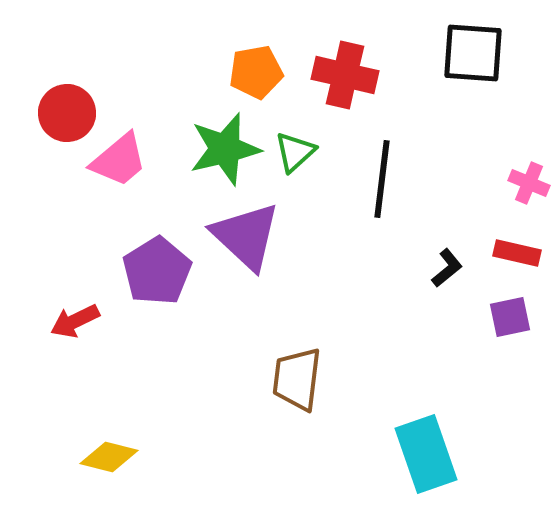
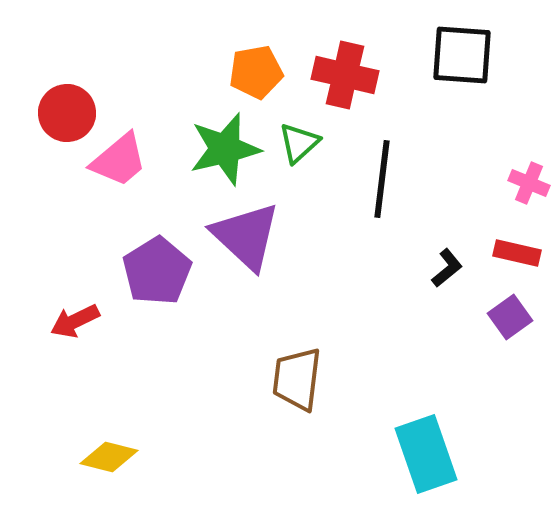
black square: moved 11 px left, 2 px down
green triangle: moved 4 px right, 9 px up
purple square: rotated 24 degrees counterclockwise
